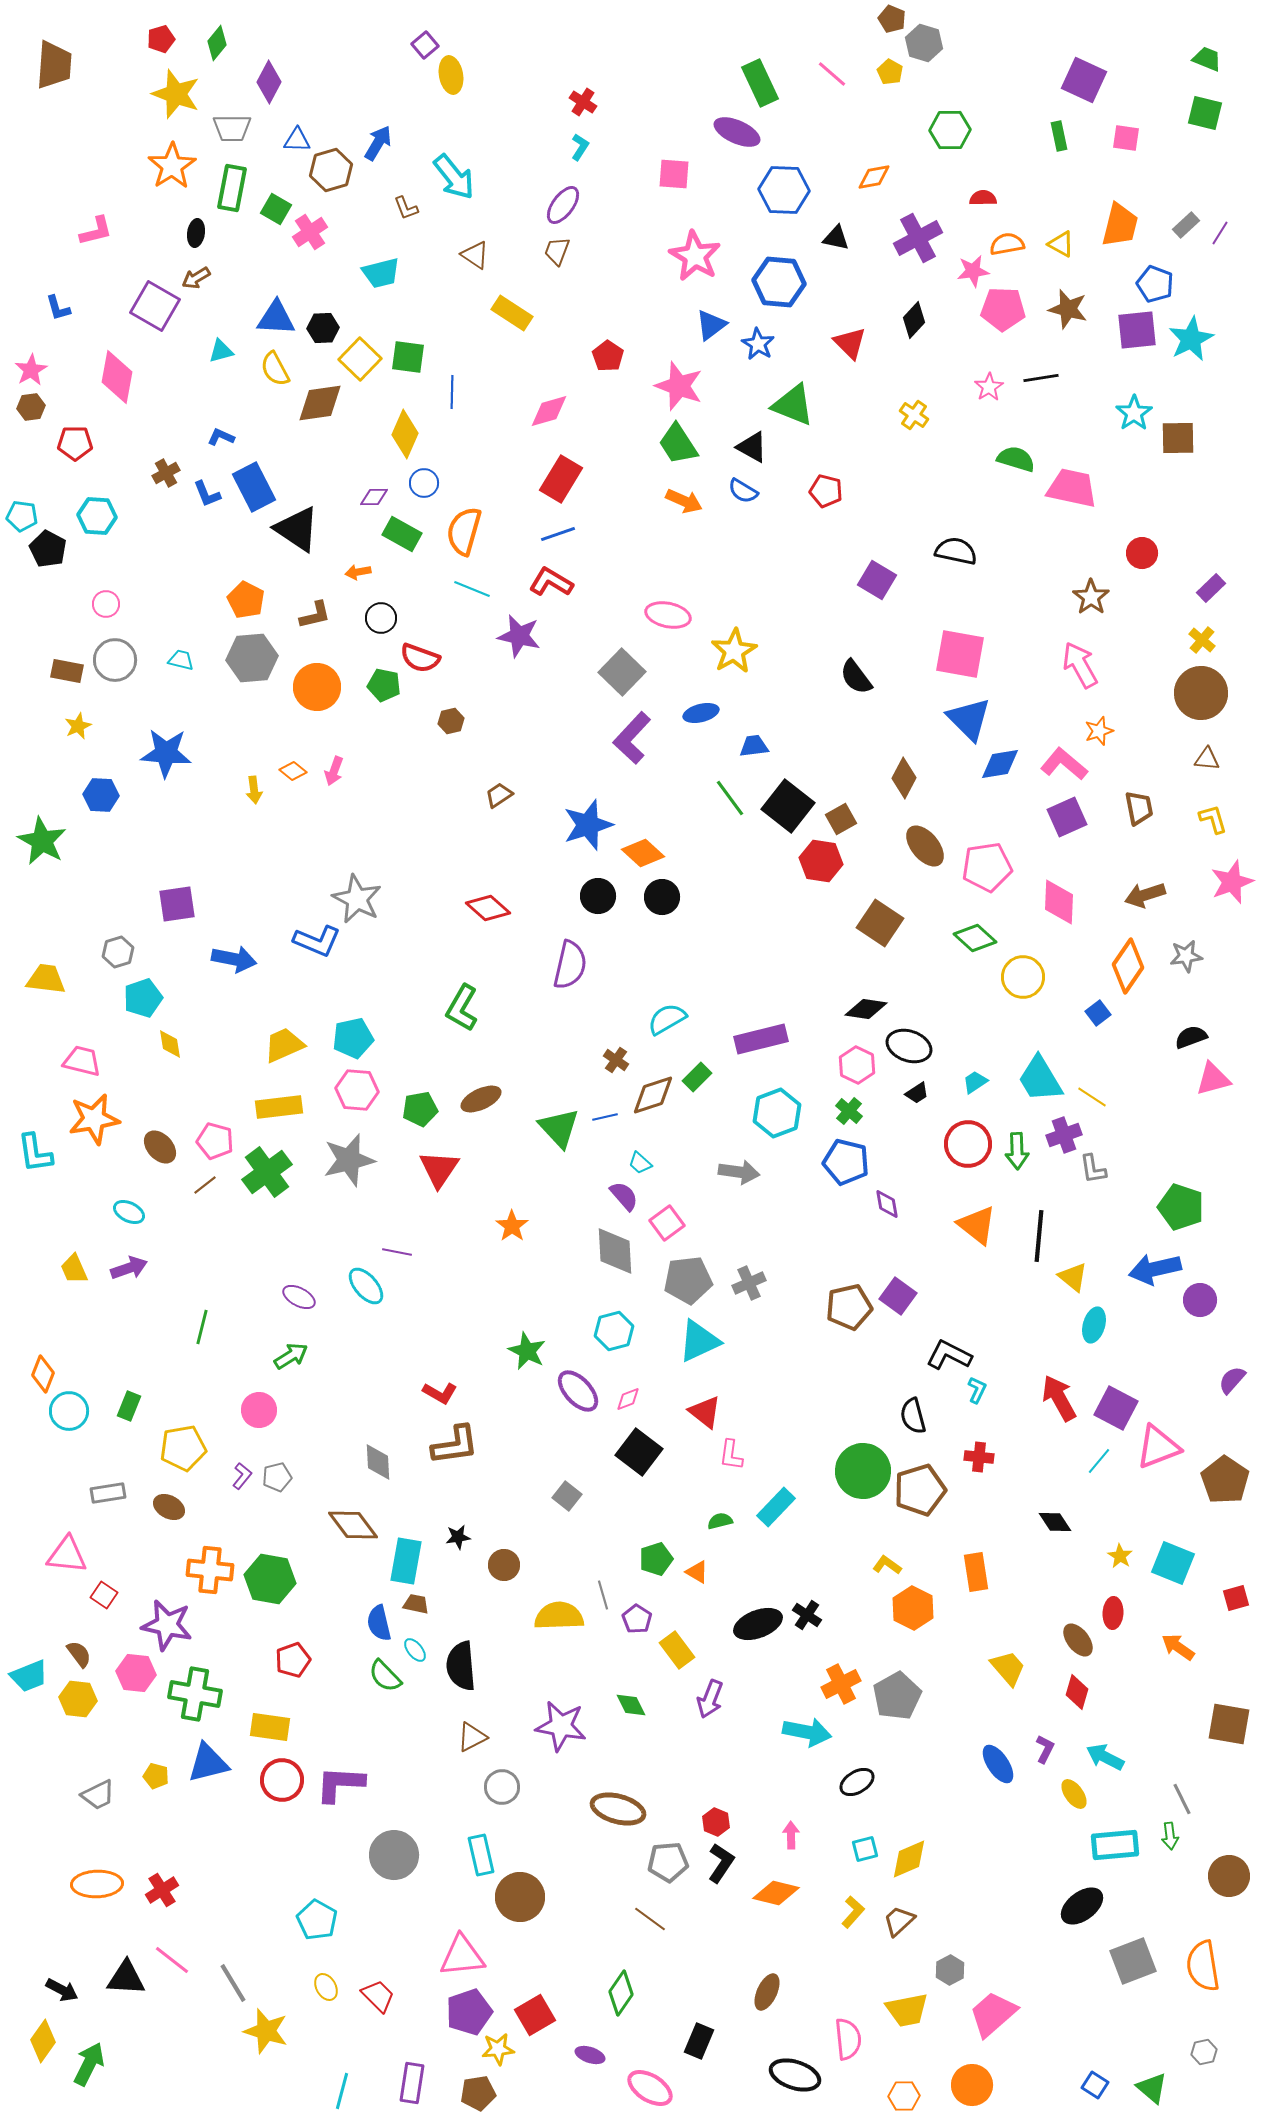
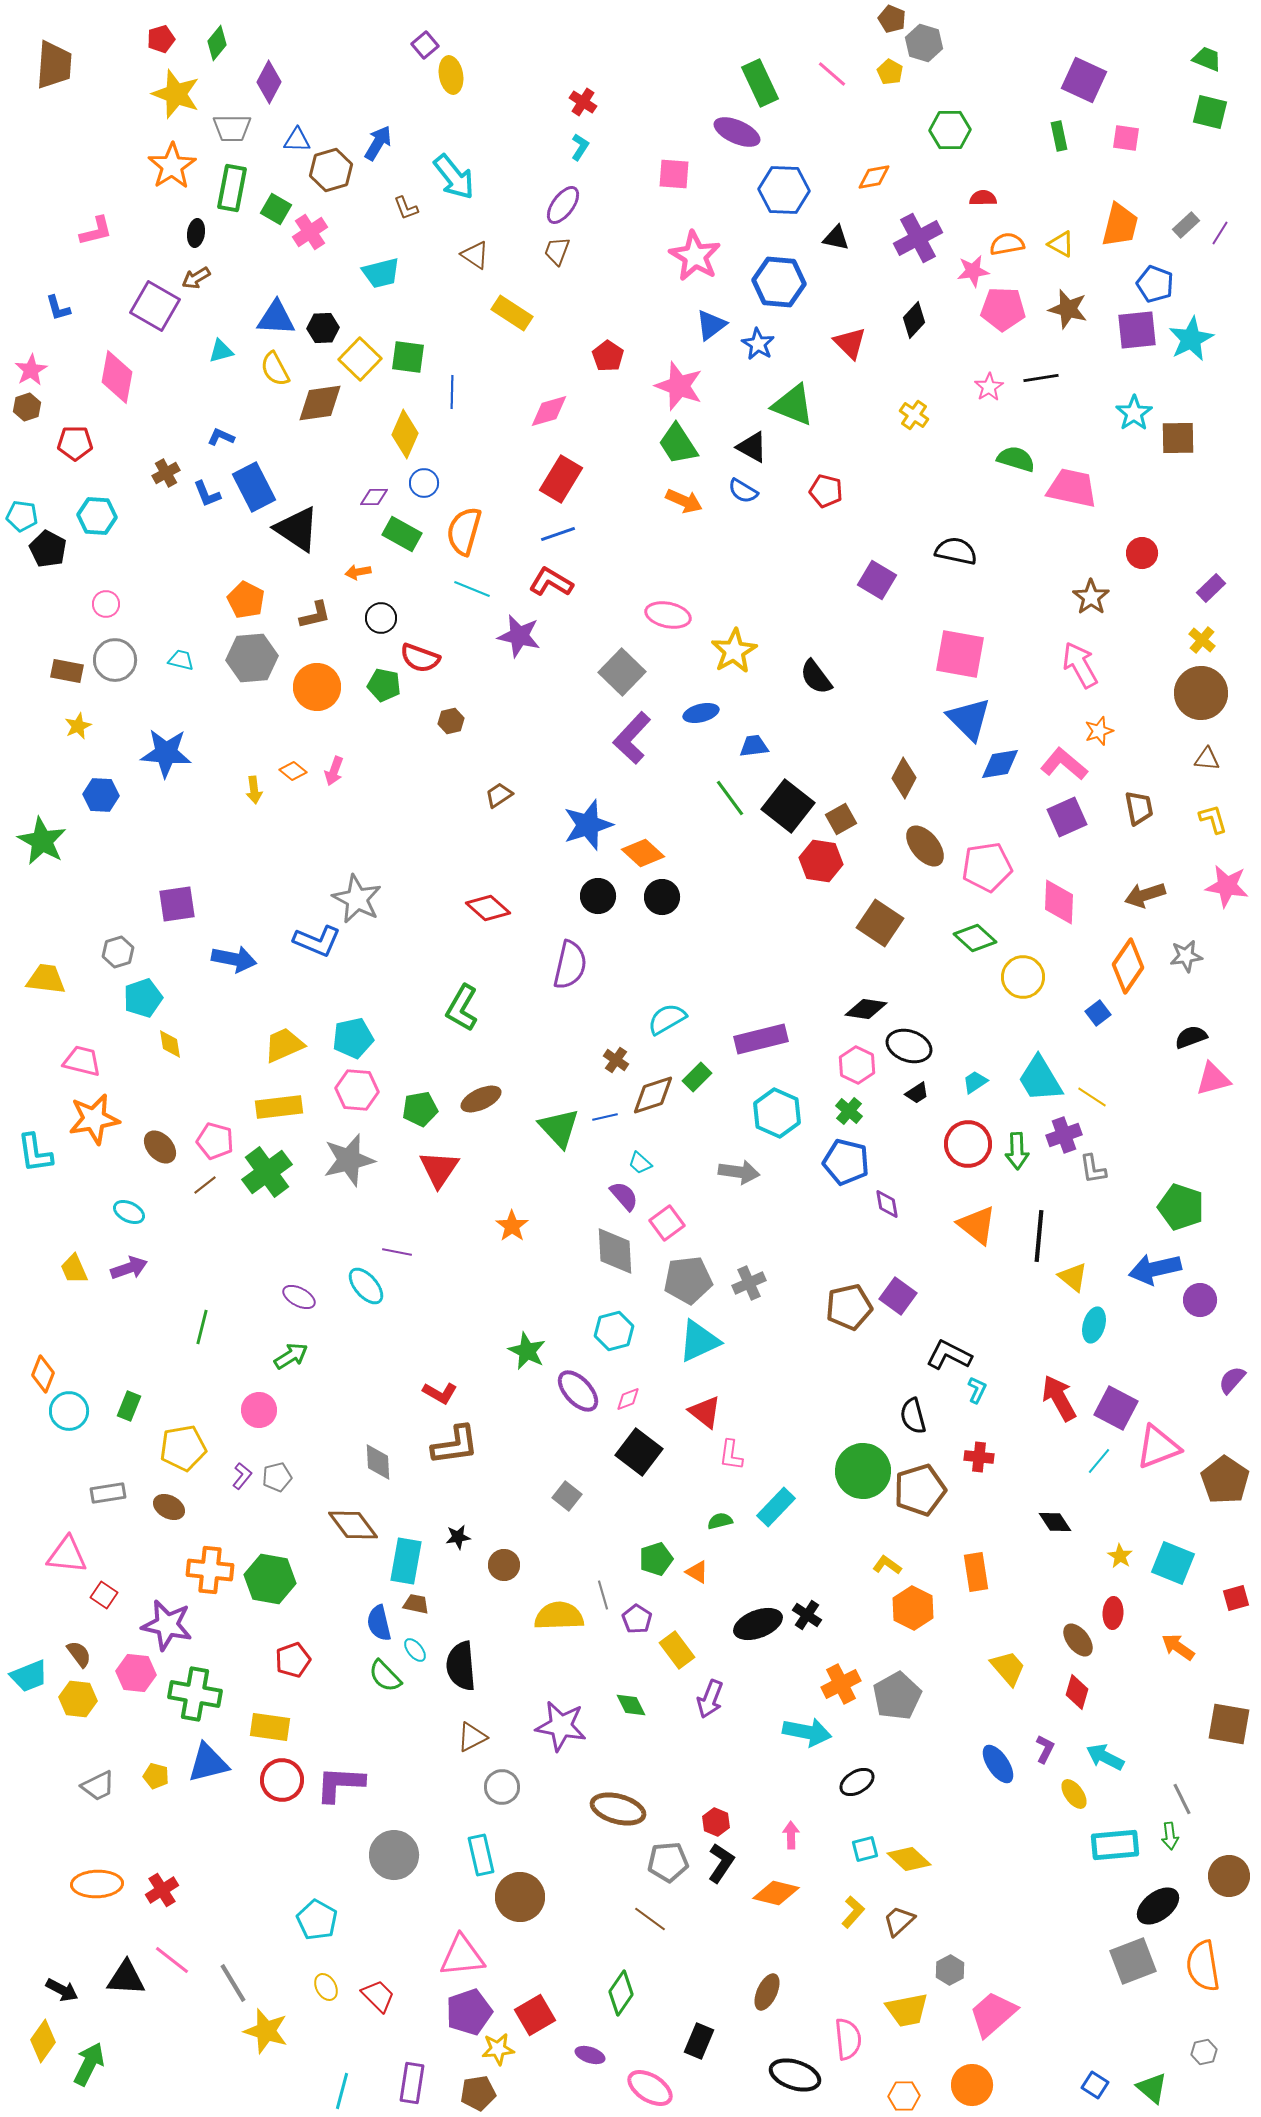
green square at (1205, 113): moved 5 px right, 1 px up
brown hexagon at (31, 407): moved 4 px left; rotated 12 degrees counterclockwise
black semicircle at (856, 677): moved 40 px left
pink star at (1232, 882): moved 5 px left, 4 px down; rotated 30 degrees clockwise
cyan hexagon at (777, 1113): rotated 15 degrees counterclockwise
gray trapezoid at (98, 1795): moved 9 px up
yellow diamond at (909, 1859): rotated 66 degrees clockwise
black ellipse at (1082, 1906): moved 76 px right
